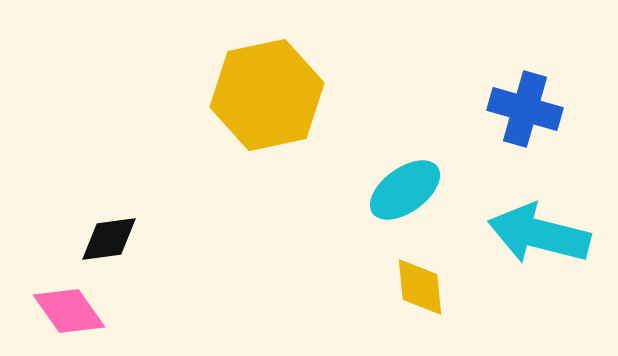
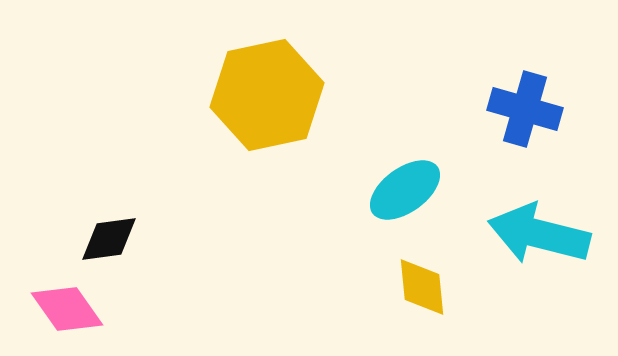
yellow diamond: moved 2 px right
pink diamond: moved 2 px left, 2 px up
